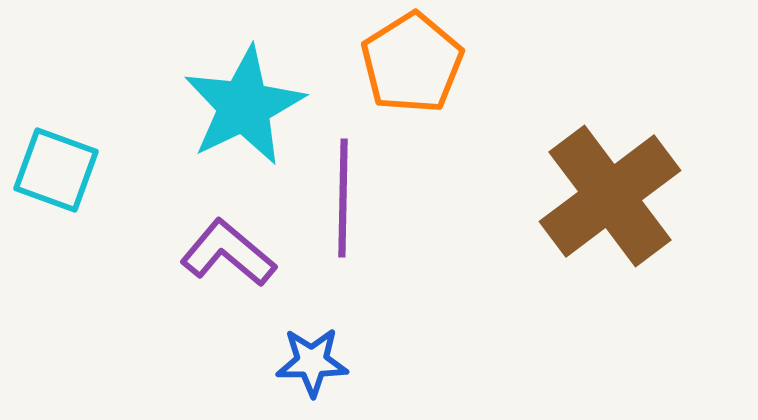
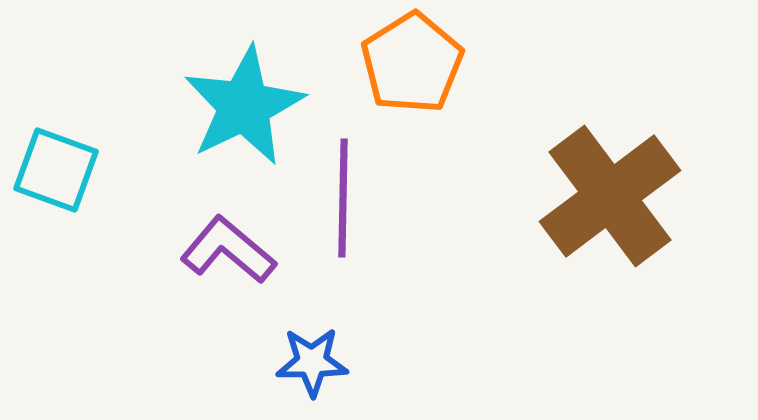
purple L-shape: moved 3 px up
